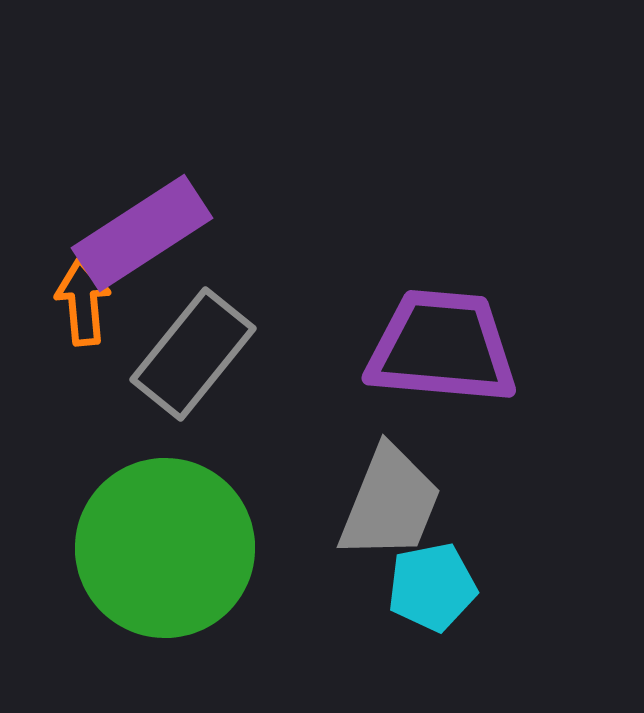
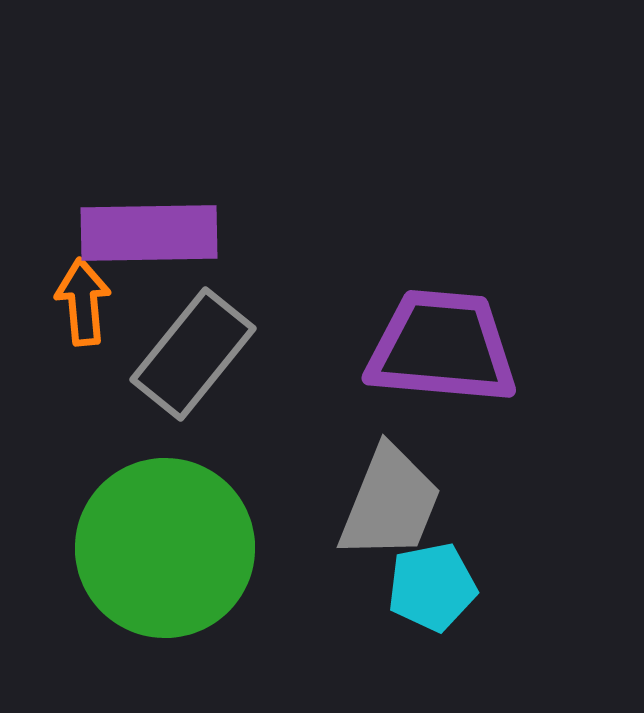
purple rectangle: moved 7 px right; rotated 32 degrees clockwise
